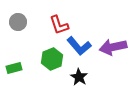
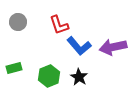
green hexagon: moved 3 px left, 17 px down
